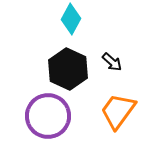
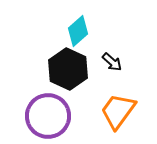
cyan diamond: moved 7 px right, 12 px down; rotated 20 degrees clockwise
